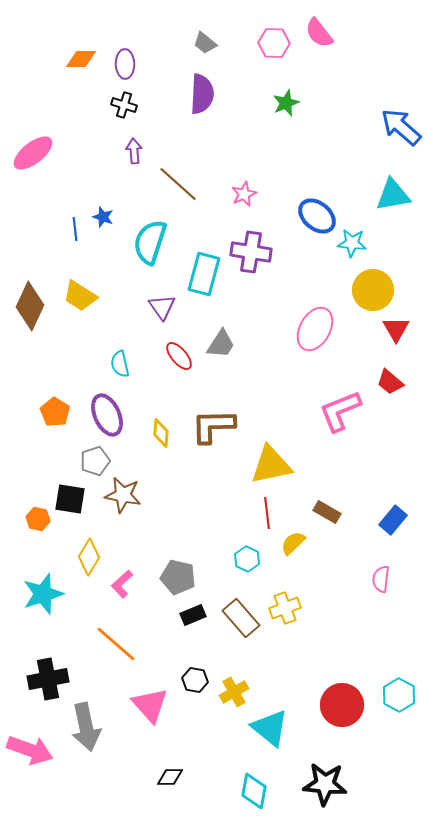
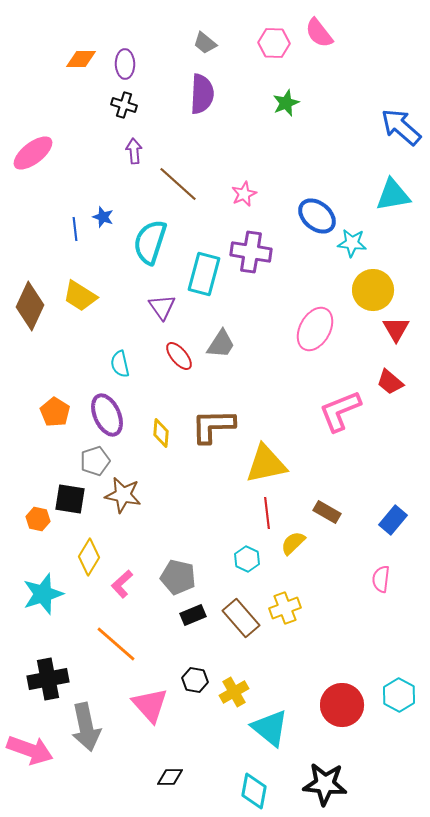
yellow triangle at (271, 465): moved 5 px left, 1 px up
